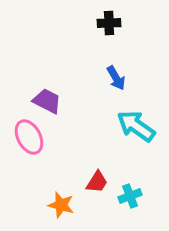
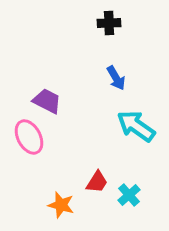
cyan cross: moved 1 px left, 1 px up; rotated 20 degrees counterclockwise
